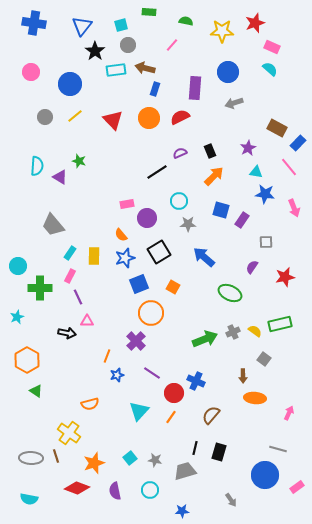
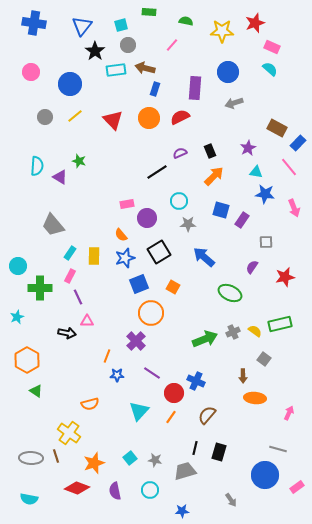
blue star at (117, 375): rotated 16 degrees clockwise
brown semicircle at (211, 415): moved 4 px left
